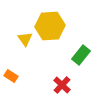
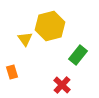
yellow hexagon: rotated 12 degrees counterclockwise
green rectangle: moved 3 px left
orange rectangle: moved 1 px right, 4 px up; rotated 40 degrees clockwise
